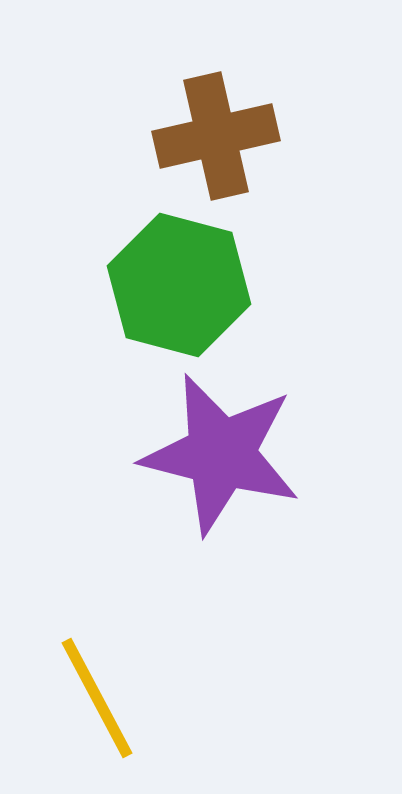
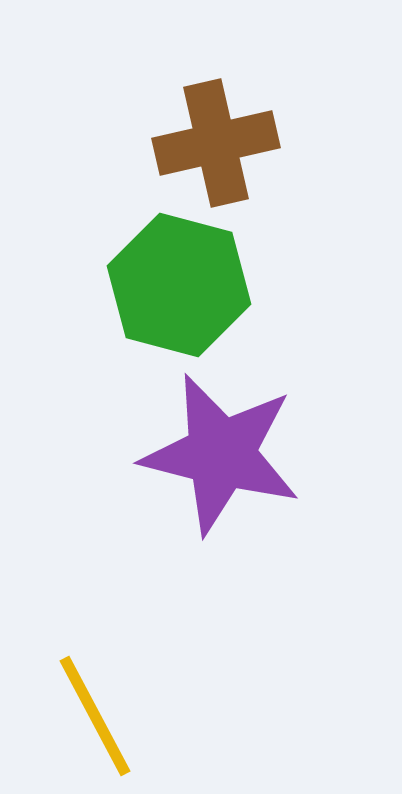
brown cross: moved 7 px down
yellow line: moved 2 px left, 18 px down
